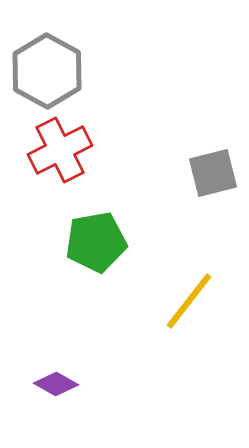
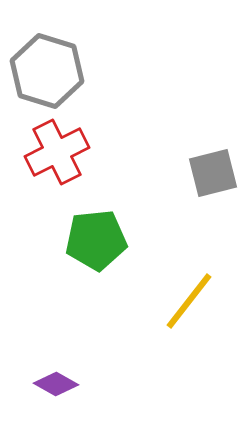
gray hexagon: rotated 12 degrees counterclockwise
red cross: moved 3 px left, 2 px down
green pentagon: moved 2 px up; rotated 4 degrees clockwise
